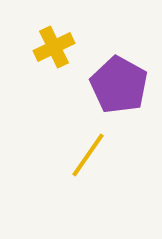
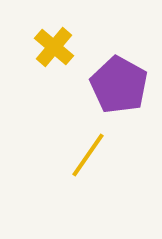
yellow cross: rotated 24 degrees counterclockwise
